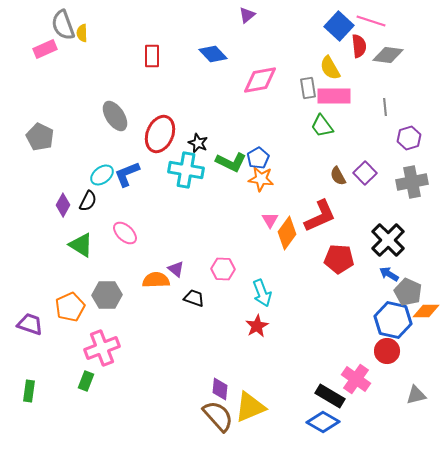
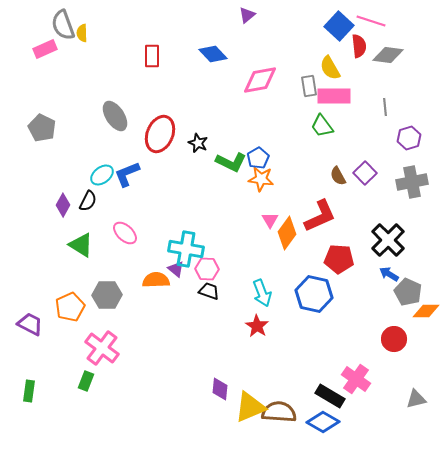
gray rectangle at (308, 88): moved 1 px right, 2 px up
gray pentagon at (40, 137): moved 2 px right, 9 px up
cyan cross at (186, 170): moved 79 px down
pink hexagon at (223, 269): moved 16 px left
black trapezoid at (194, 298): moved 15 px right, 7 px up
blue hexagon at (393, 320): moved 79 px left, 26 px up
purple trapezoid at (30, 324): rotated 8 degrees clockwise
red star at (257, 326): rotated 10 degrees counterclockwise
pink cross at (102, 348): rotated 32 degrees counterclockwise
red circle at (387, 351): moved 7 px right, 12 px up
gray triangle at (416, 395): moved 4 px down
brown semicircle at (218, 416): moved 61 px right, 4 px up; rotated 44 degrees counterclockwise
